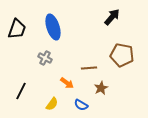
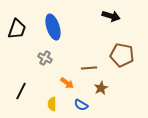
black arrow: moved 1 px left, 1 px up; rotated 66 degrees clockwise
yellow semicircle: rotated 144 degrees clockwise
